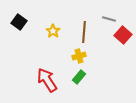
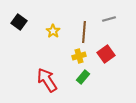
gray line: rotated 32 degrees counterclockwise
red square: moved 17 px left, 19 px down; rotated 12 degrees clockwise
green rectangle: moved 4 px right
